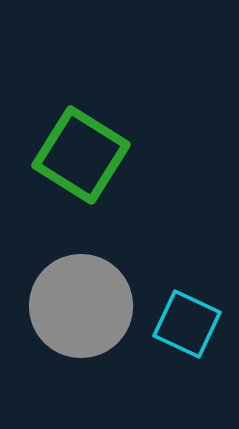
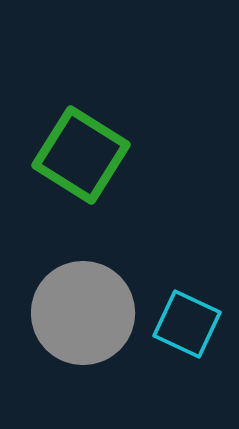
gray circle: moved 2 px right, 7 px down
